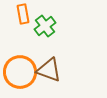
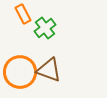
orange rectangle: rotated 18 degrees counterclockwise
green cross: moved 2 px down
